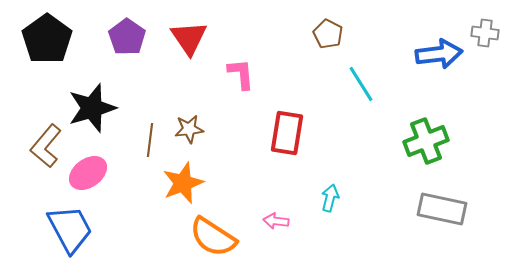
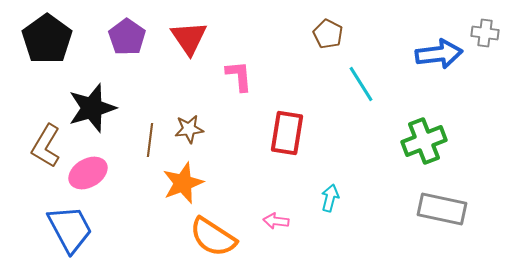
pink L-shape: moved 2 px left, 2 px down
green cross: moved 2 px left
brown L-shape: rotated 9 degrees counterclockwise
pink ellipse: rotated 6 degrees clockwise
